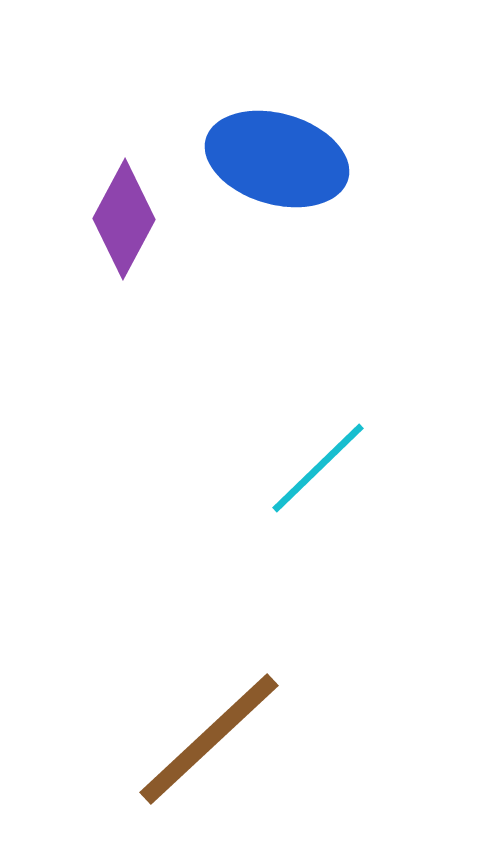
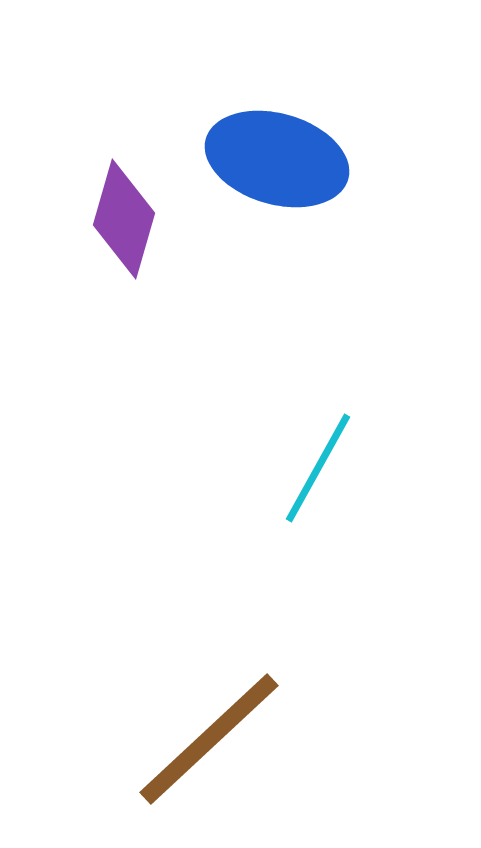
purple diamond: rotated 12 degrees counterclockwise
cyan line: rotated 17 degrees counterclockwise
